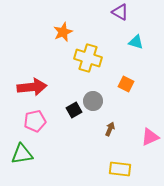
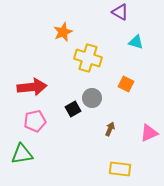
gray circle: moved 1 px left, 3 px up
black square: moved 1 px left, 1 px up
pink triangle: moved 1 px left, 4 px up
